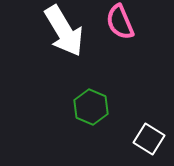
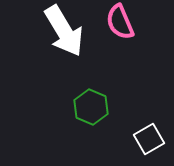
white square: rotated 28 degrees clockwise
